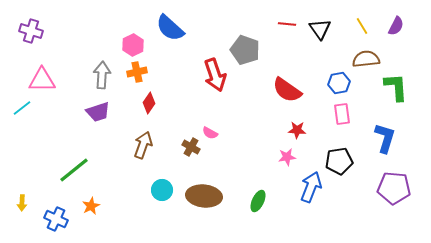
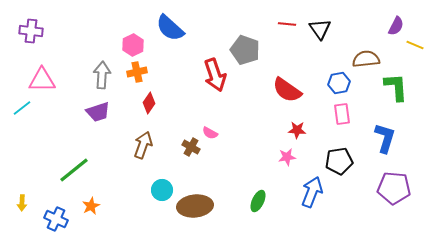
yellow line: moved 53 px right, 19 px down; rotated 36 degrees counterclockwise
purple cross: rotated 10 degrees counterclockwise
blue arrow: moved 1 px right, 5 px down
brown ellipse: moved 9 px left, 10 px down; rotated 12 degrees counterclockwise
